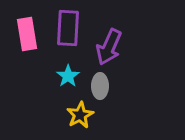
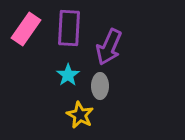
purple rectangle: moved 1 px right
pink rectangle: moved 1 px left, 5 px up; rotated 44 degrees clockwise
cyan star: moved 1 px up
yellow star: rotated 16 degrees counterclockwise
